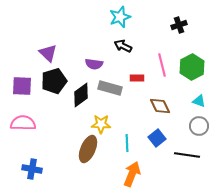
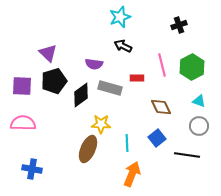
brown diamond: moved 1 px right, 1 px down
